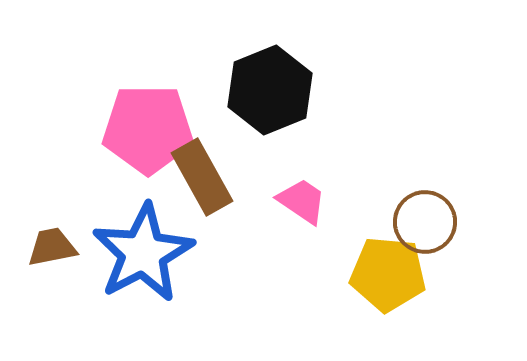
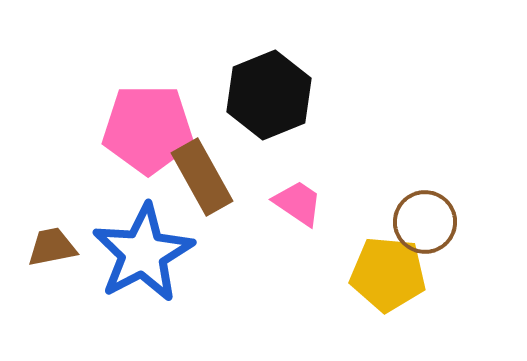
black hexagon: moved 1 px left, 5 px down
pink trapezoid: moved 4 px left, 2 px down
